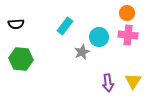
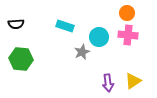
cyan rectangle: rotated 72 degrees clockwise
yellow triangle: rotated 24 degrees clockwise
